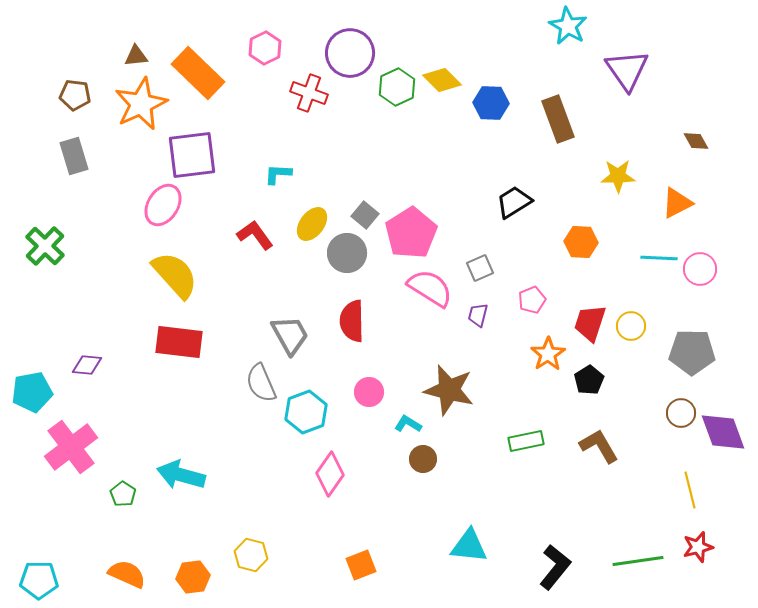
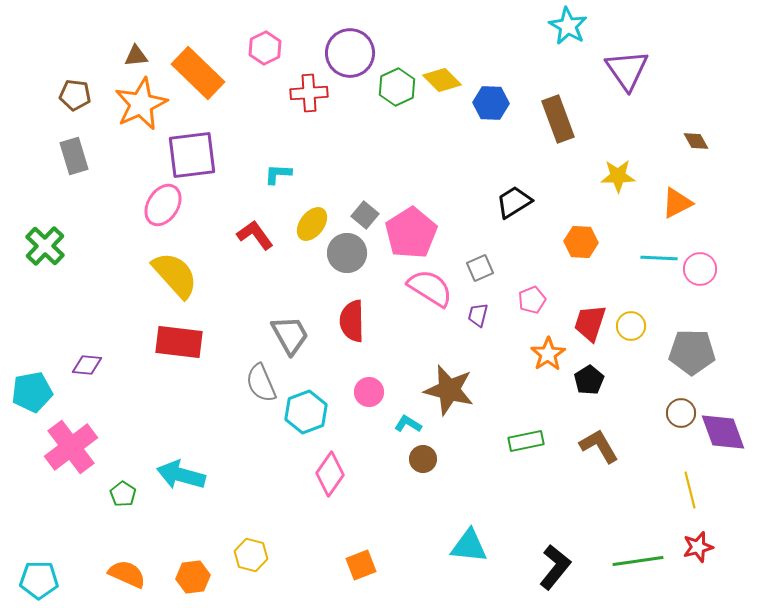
red cross at (309, 93): rotated 24 degrees counterclockwise
